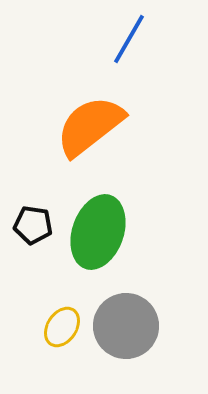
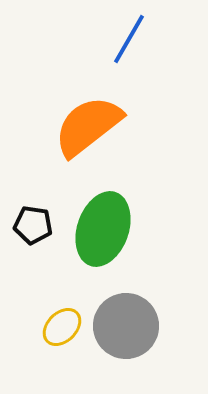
orange semicircle: moved 2 px left
green ellipse: moved 5 px right, 3 px up
yellow ellipse: rotated 12 degrees clockwise
